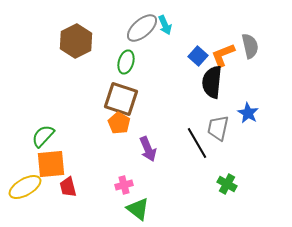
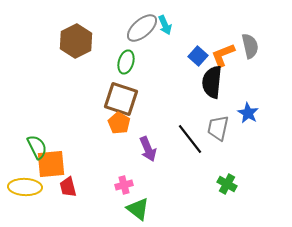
green semicircle: moved 6 px left, 11 px down; rotated 110 degrees clockwise
black line: moved 7 px left, 4 px up; rotated 8 degrees counterclockwise
yellow ellipse: rotated 32 degrees clockwise
